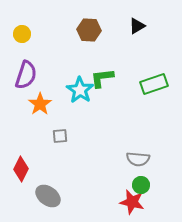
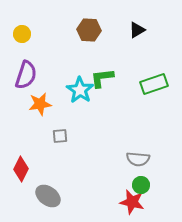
black triangle: moved 4 px down
orange star: rotated 25 degrees clockwise
